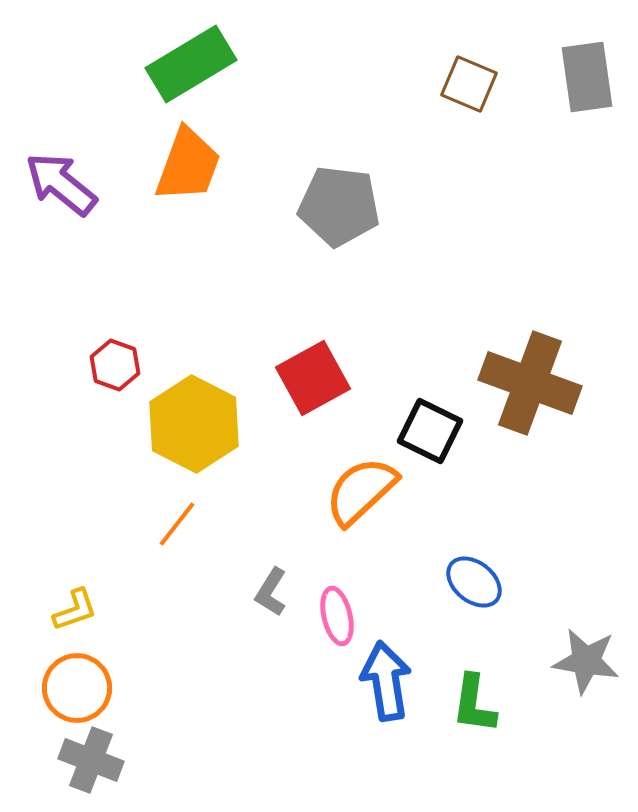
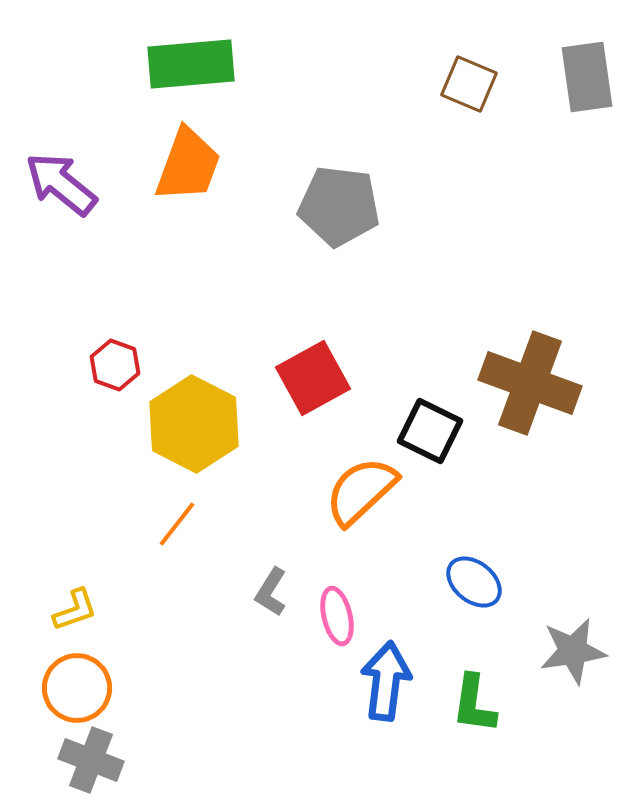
green rectangle: rotated 26 degrees clockwise
gray star: moved 13 px left, 10 px up; rotated 18 degrees counterclockwise
blue arrow: rotated 16 degrees clockwise
